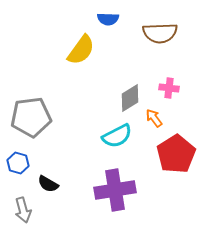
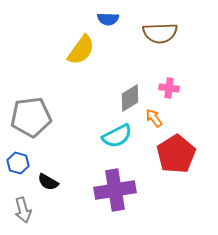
black semicircle: moved 2 px up
